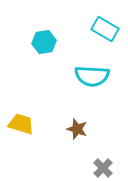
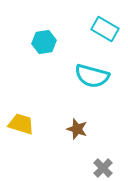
cyan semicircle: rotated 12 degrees clockwise
